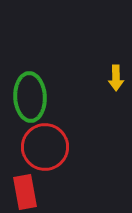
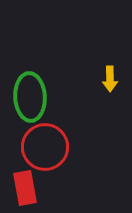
yellow arrow: moved 6 px left, 1 px down
red rectangle: moved 4 px up
